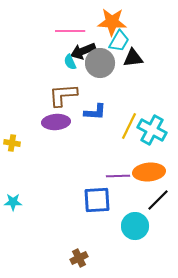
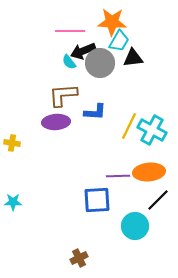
cyan semicircle: moved 1 px left; rotated 14 degrees counterclockwise
